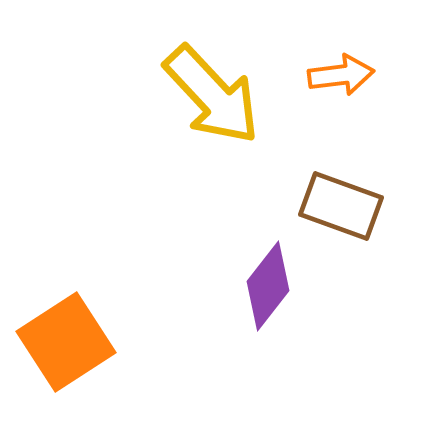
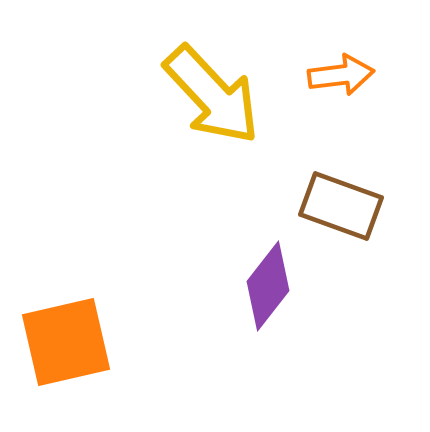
orange square: rotated 20 degrees clockwise
